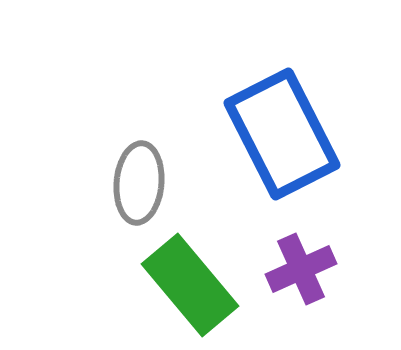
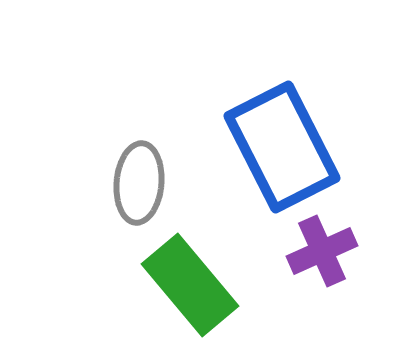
blue rectangle: moved 13 px down
purple cross: moved 21 px right, 18 px up
